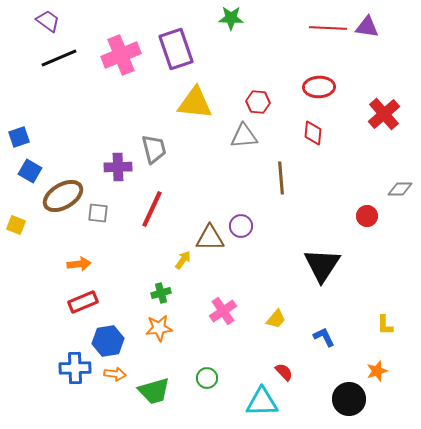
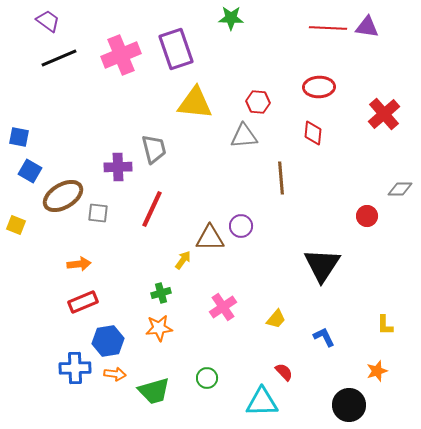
blue square at (19, 137): rotated 30 degrees clockwise
pink cross at (223, 311): moved 4 px up
black circle at (349, 399): moved 6 px down
